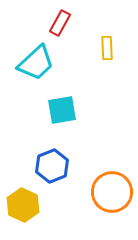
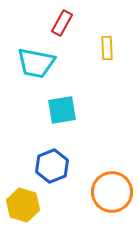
red rectangle: moved 2 px right
cyan trapezoid: rotated 54 degrees clockwise
yellow hexagon: rotated 8 degrees counterclockwise
